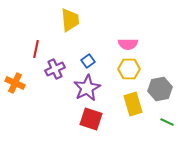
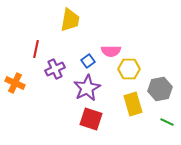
yellow trapezoid: rotated 15 degrees clockwise
pink semicircle: moved 17 px left, 7 px down
